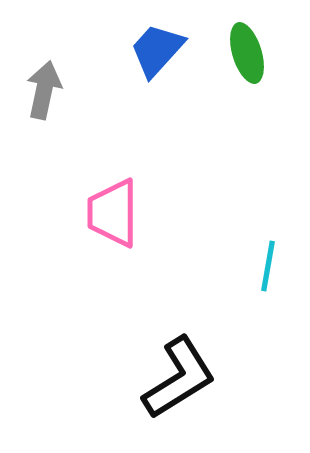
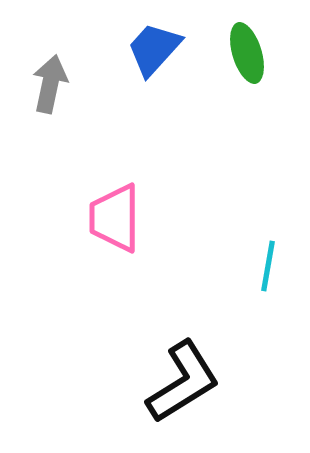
blue trapezoid: moved 3 px left, 1 px up
gray arrow: moved 6 px right, 6 px up
pink trapezoid: moved 2 px right, 5 px down
black L-shape: moved 4 px right, 4 px down
